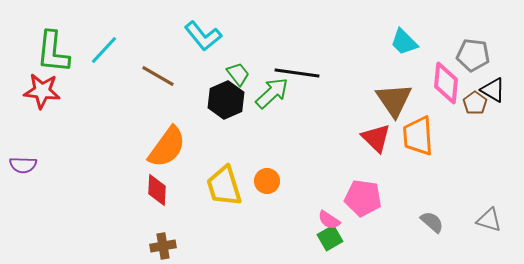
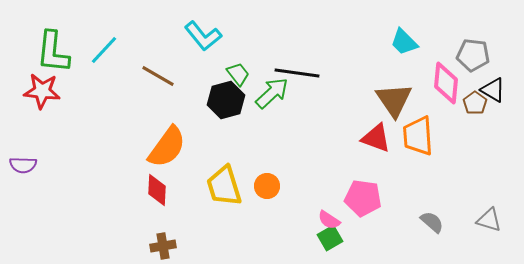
black hexagon: rotated 9 degrees clockwise
red triangle: rotated 24 degrees counterclockwise
orange circle: moved 5 px down
